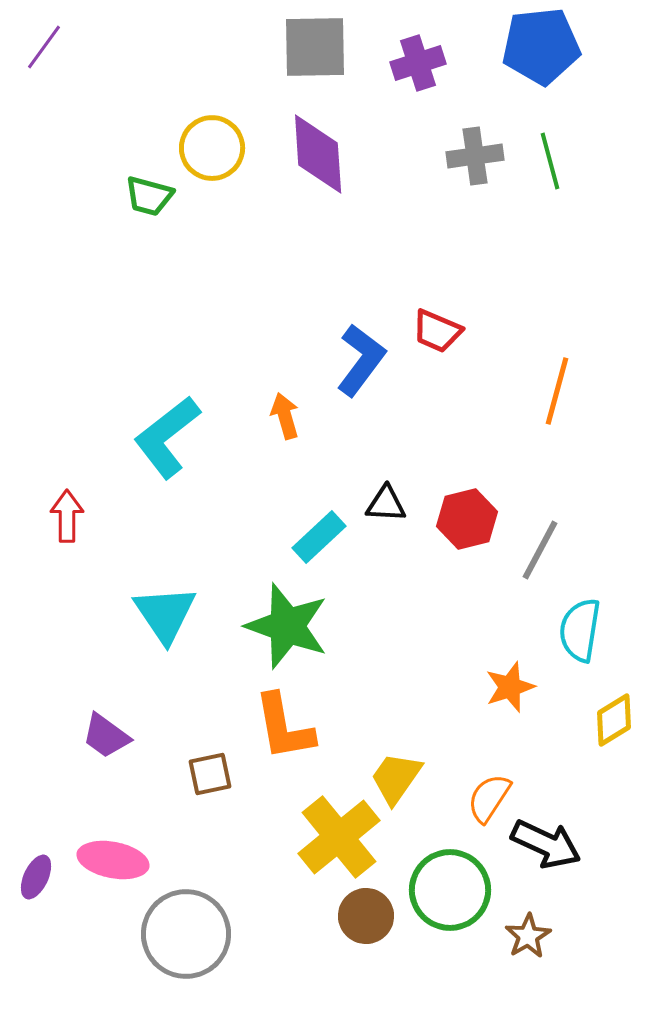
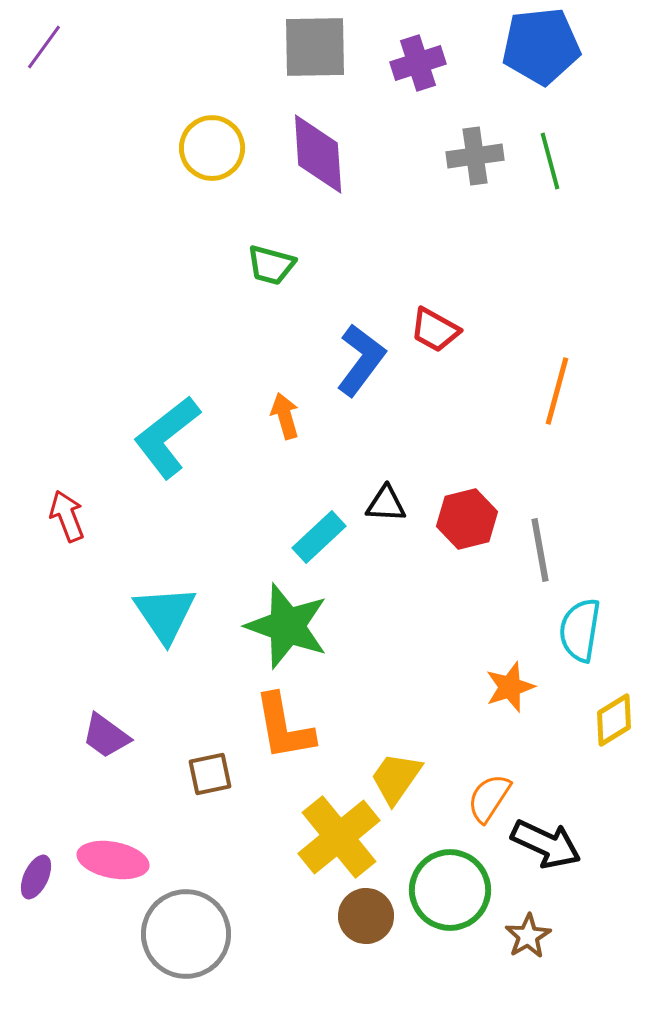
green trapezoid: moved 122 px right, 69 px down
red trapezoid: moved 2 px left, 1 px up; rotated 6 degrees clockwise
red arrow: rotated 21 degrees counterclockwise
gray line: rotated 38 degrees counterclockwise
